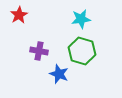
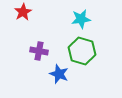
red star: moved 4 px right, 3 px up
